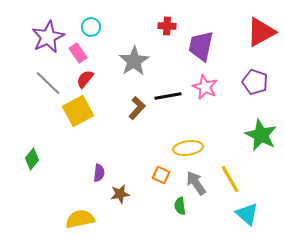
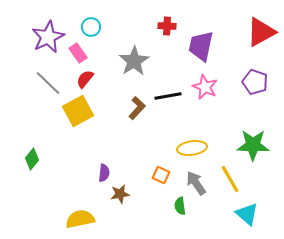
green star: moved 8 px left, 10 px down; rotated 24 degrees counterclockwise
yellow ellipse: moved 4 px right
purple semicircle: moved 5 px right
